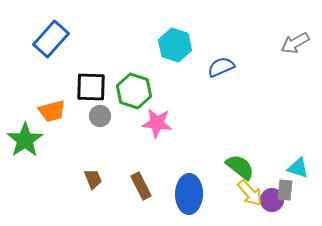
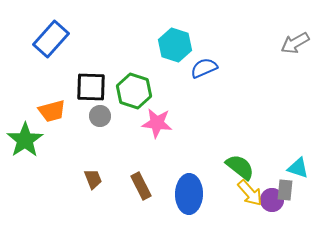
blue semicircle: moved 17 px left, 1 px down
